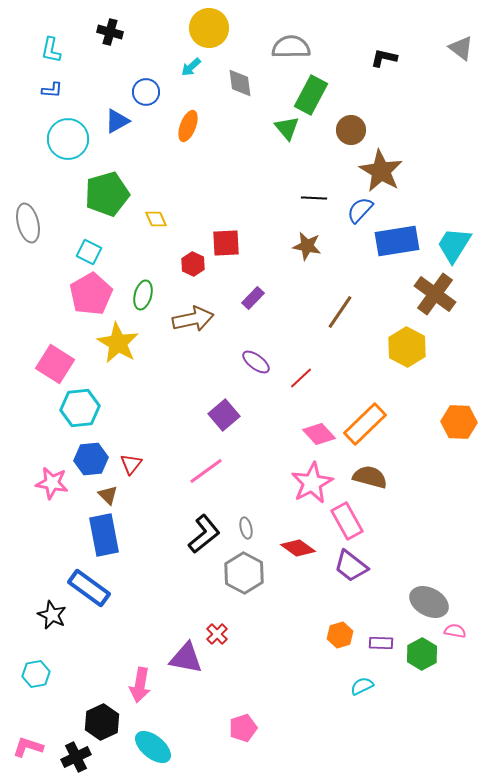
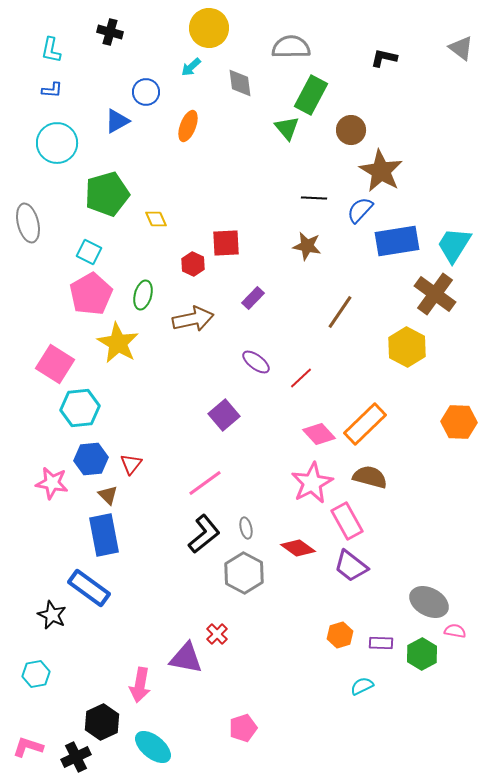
cyan circle at (68, 139): moved 11 px left, 4 px down
pink line at (206, 471): moved 1 px left, 12 px down
